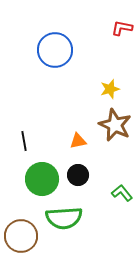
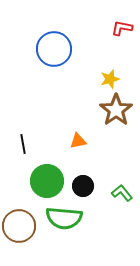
blue circle: moved 1 px left, 1 px up
yellow star: moved 10 px up
brown star: moved 1 px right, 15 px up; rotated 12 degrees clockwise
black line: moved 1 px left, 3 px down
black circle: moved 5 px right, 11 px down
green circle: moved 5 px right, 2 px down
green semicircle: rotated 9 degrees clockwise
brown circle: moved 2 px left, 10 px up
